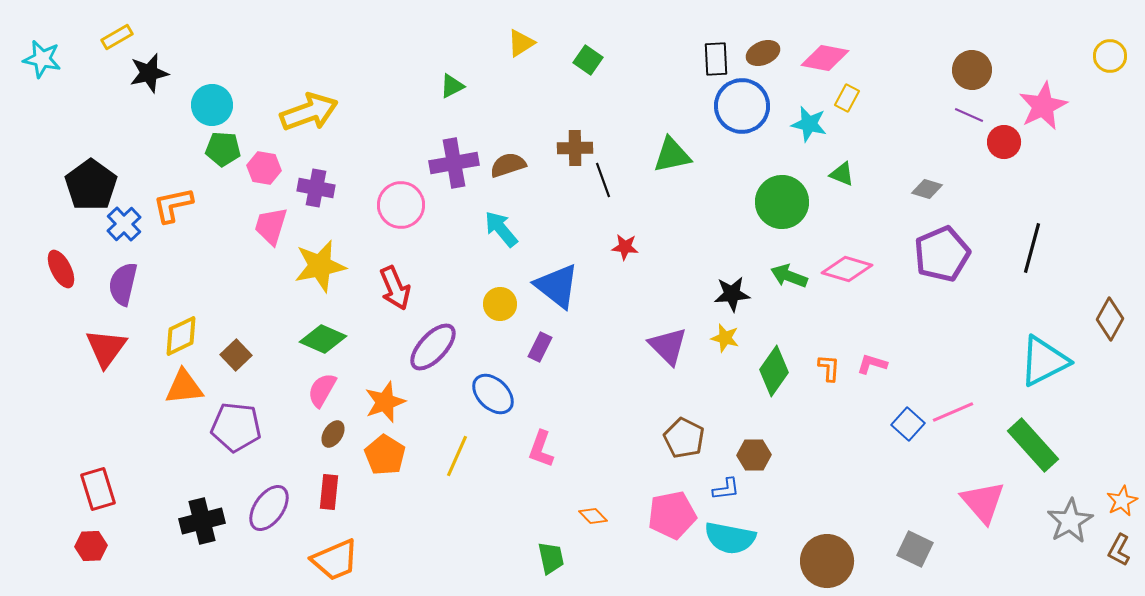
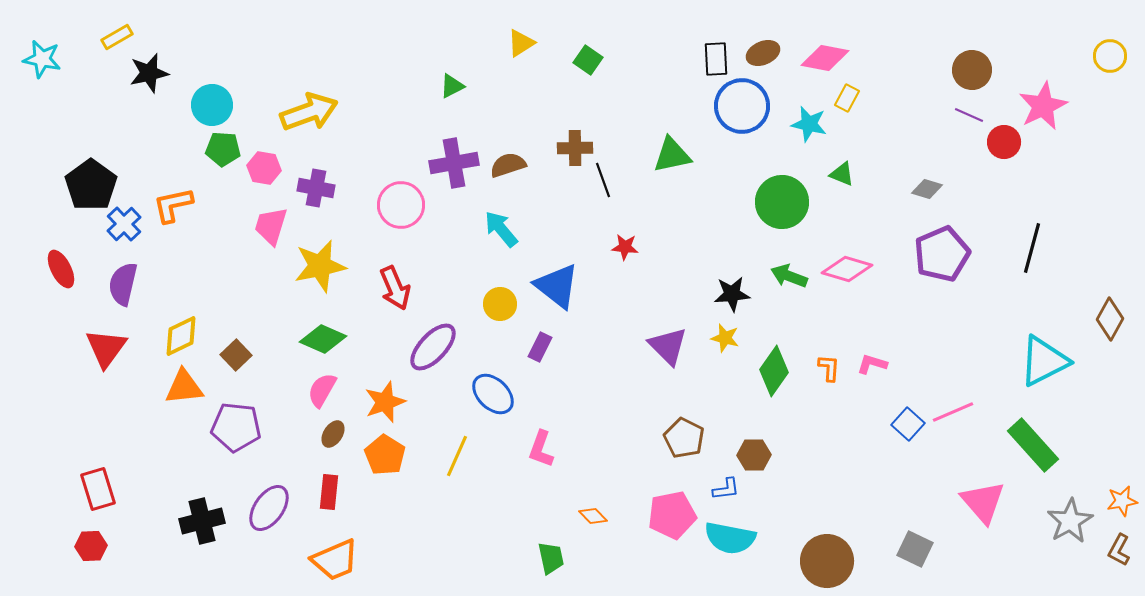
orange star at (1122, 501): rotated 16 degrees clockwise
